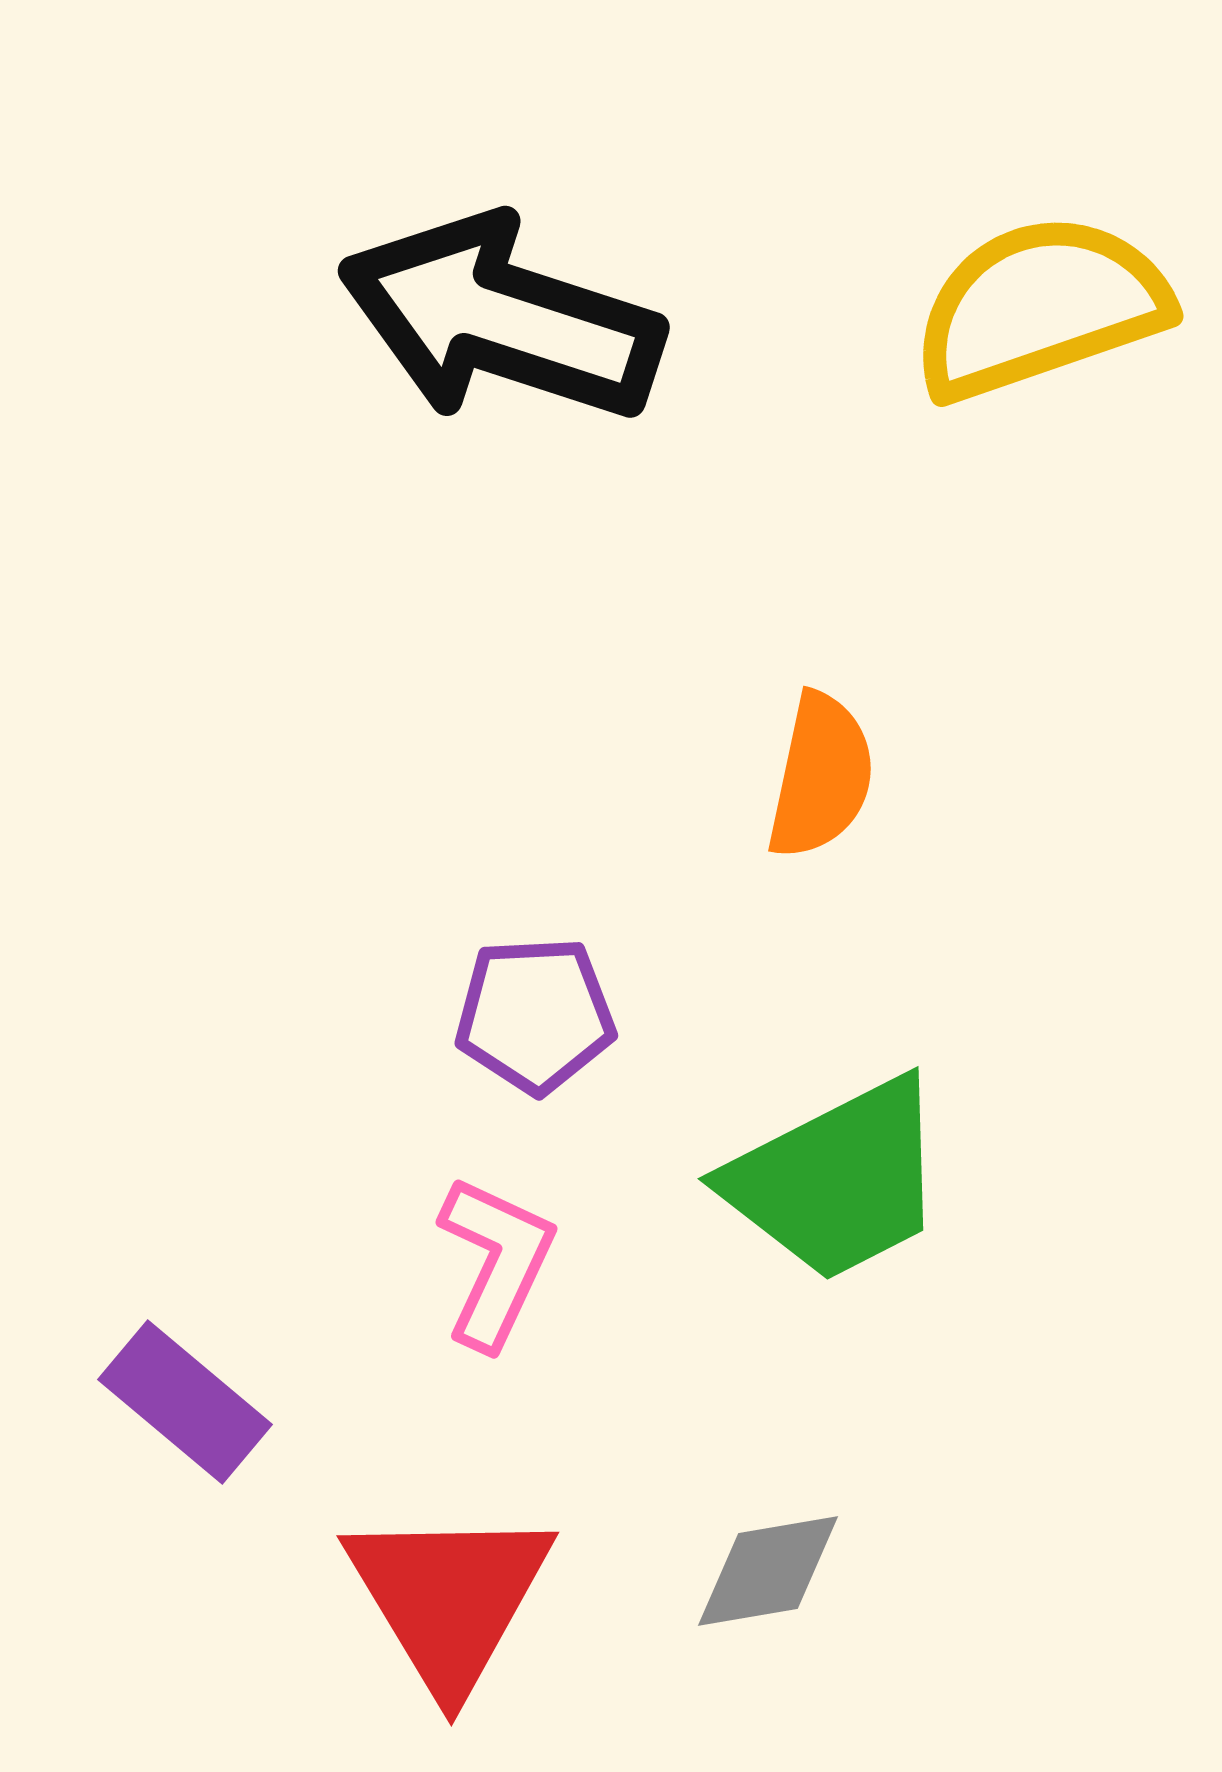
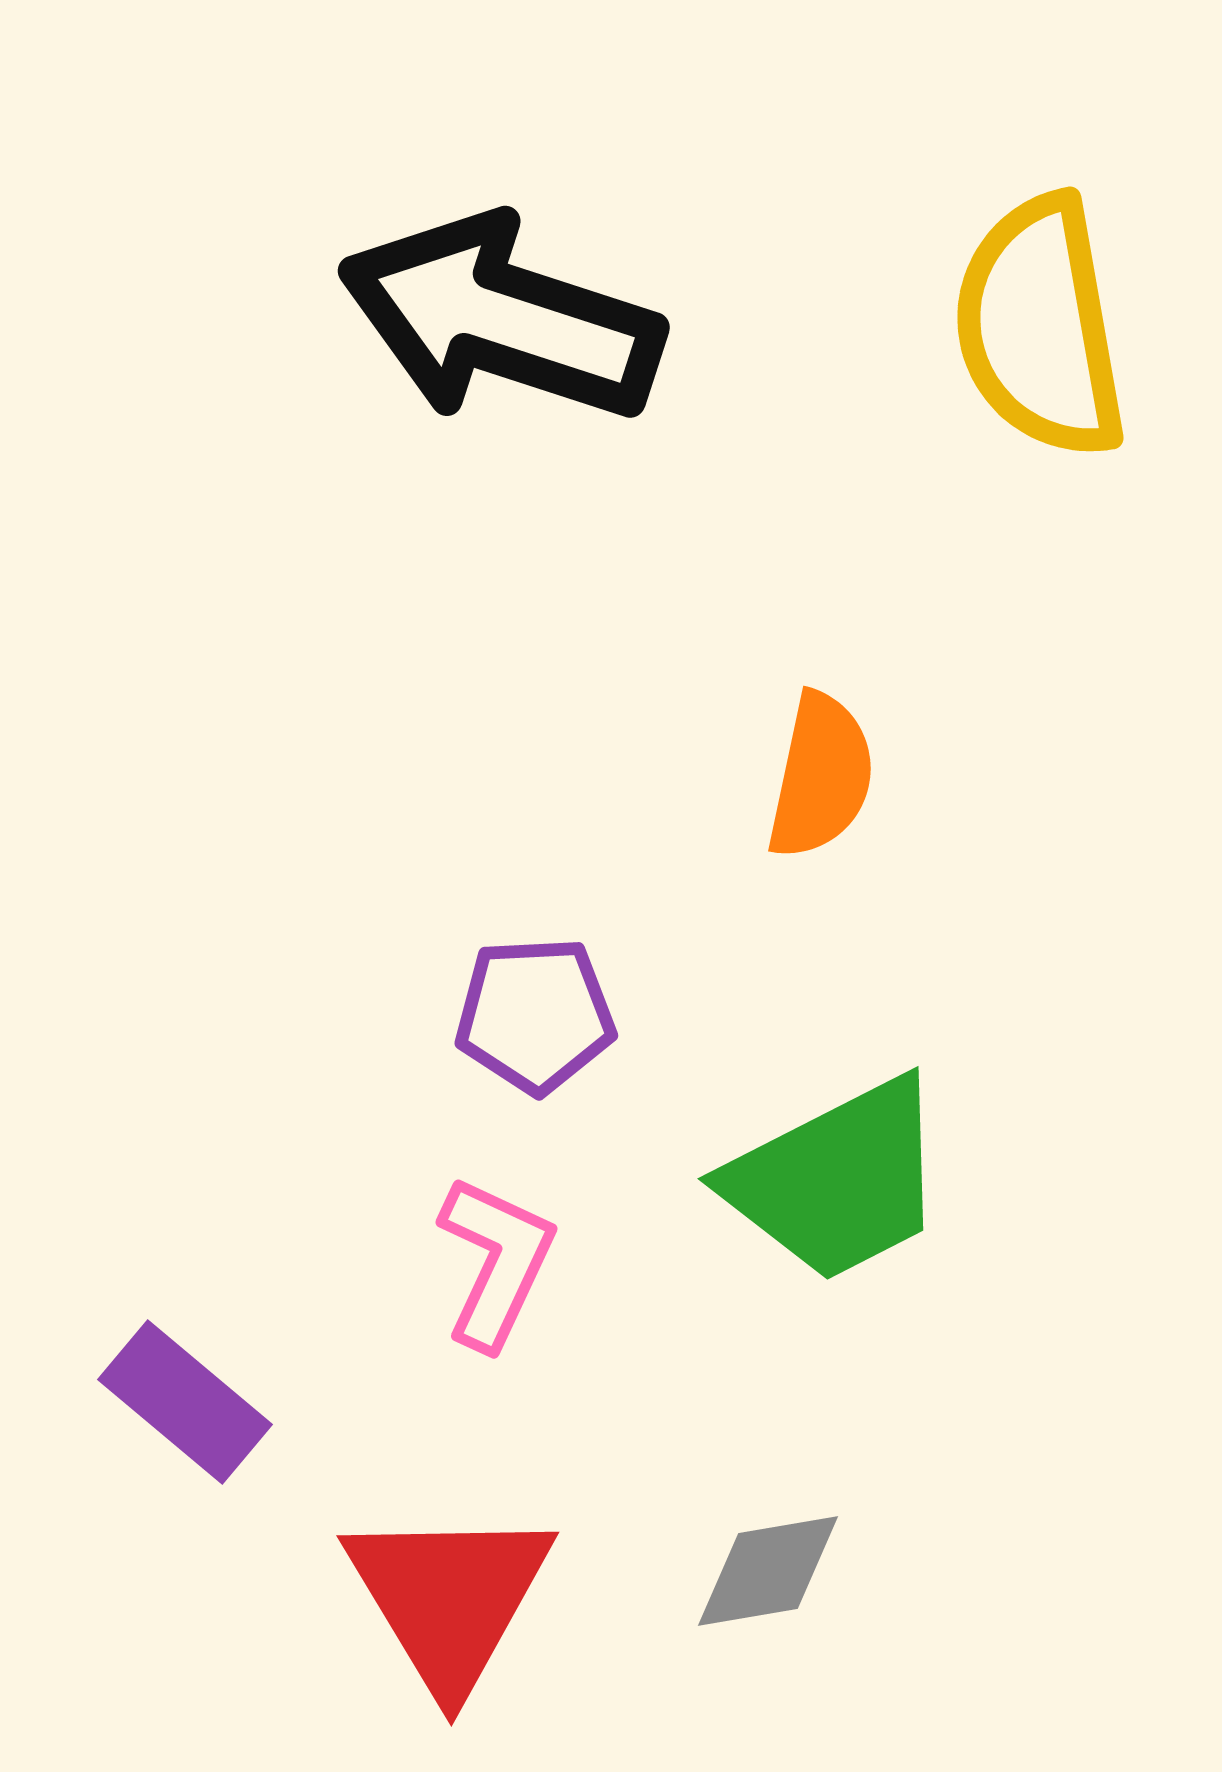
yellow semicircle: moved 20 px down; rotated 81 degrees counterclockwise
